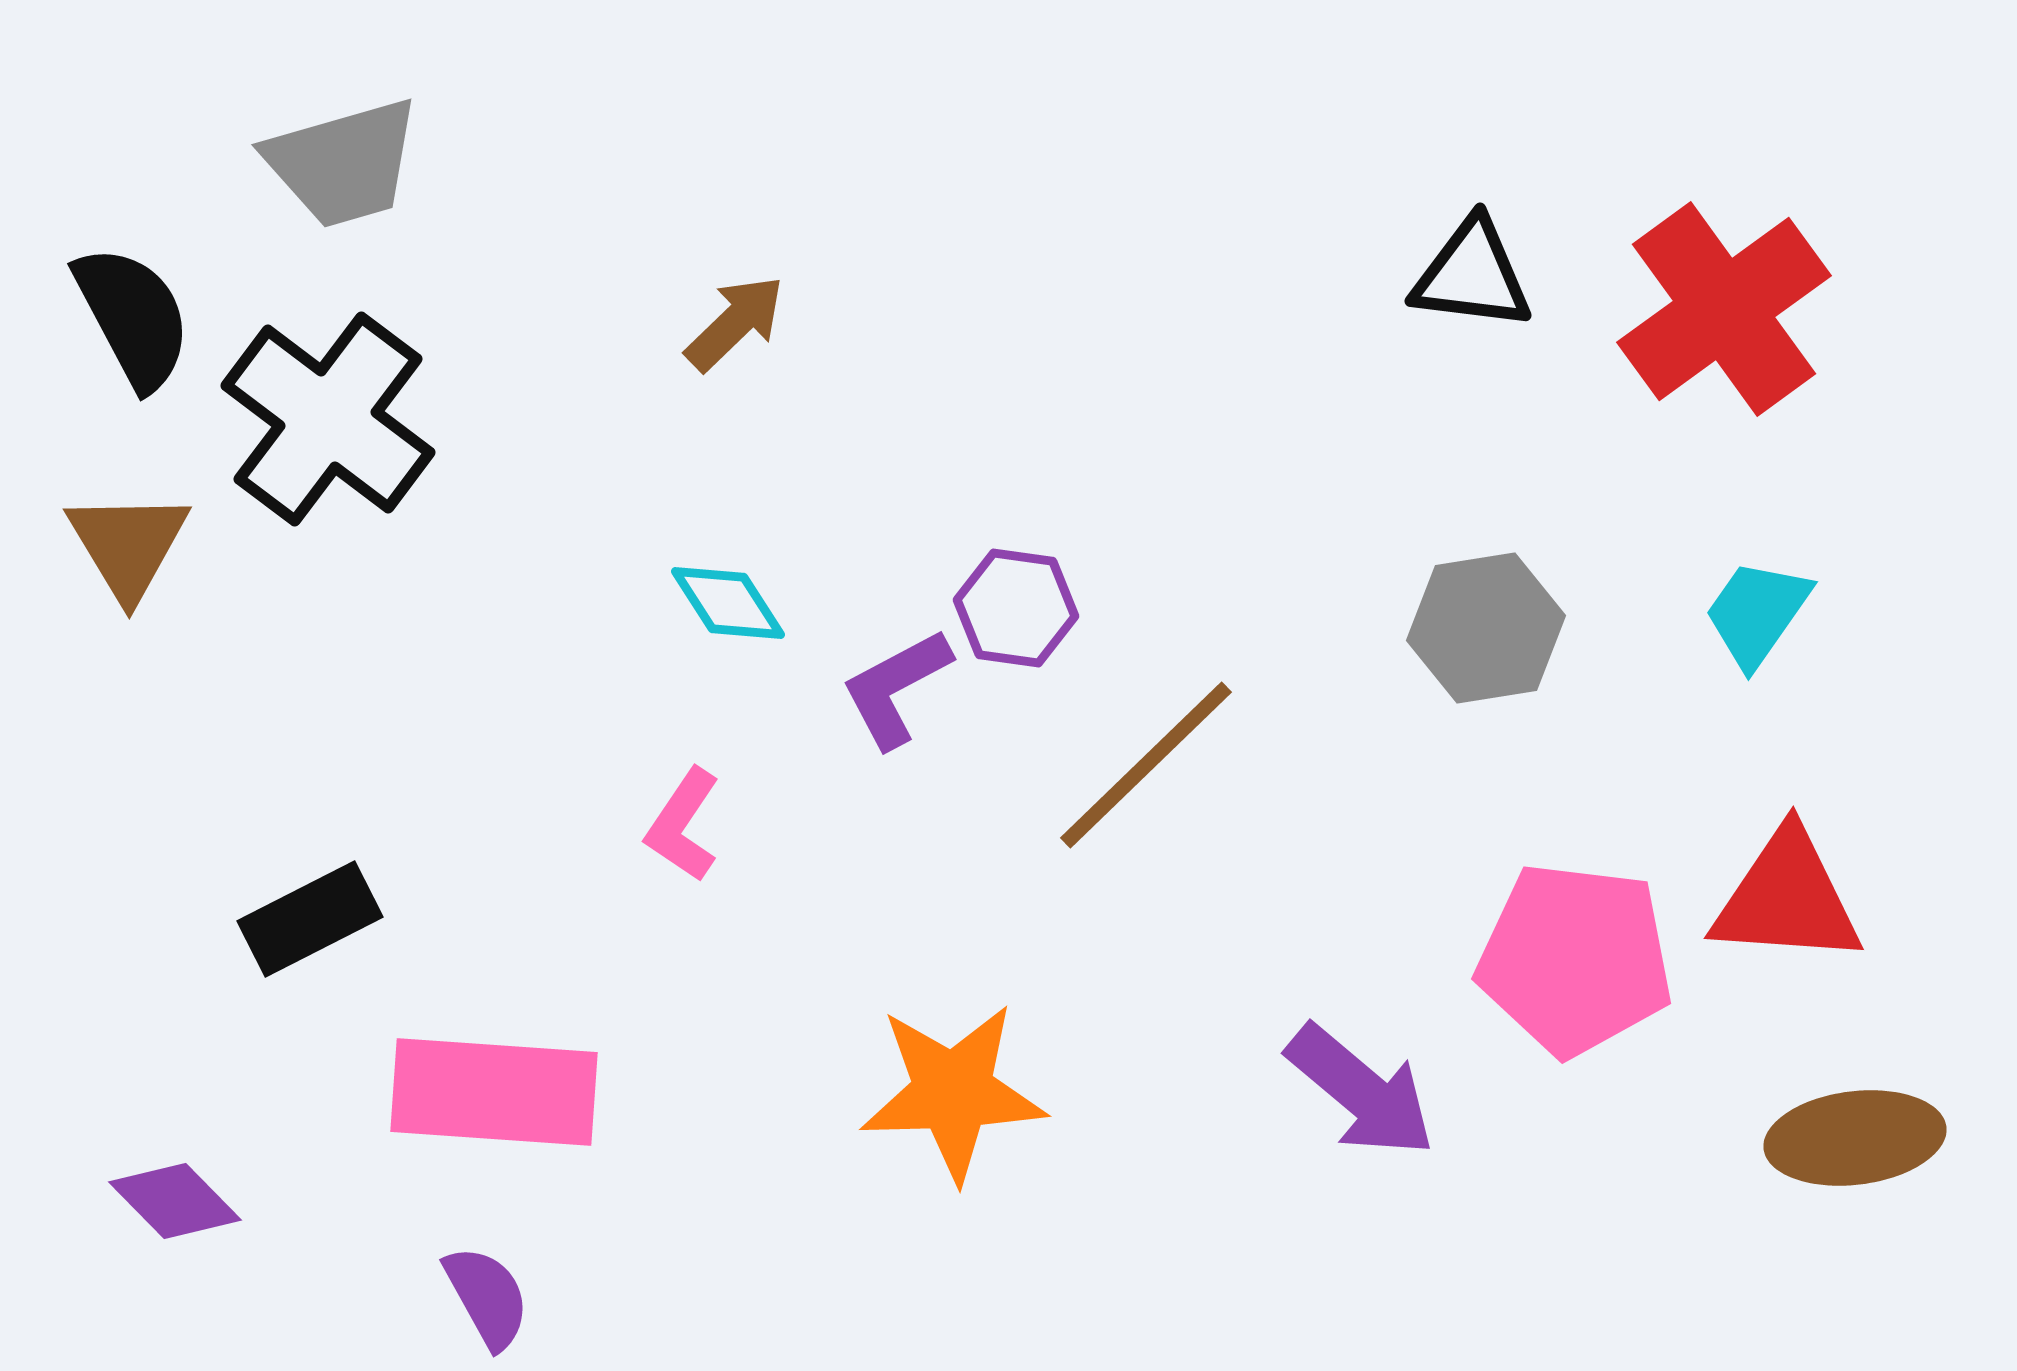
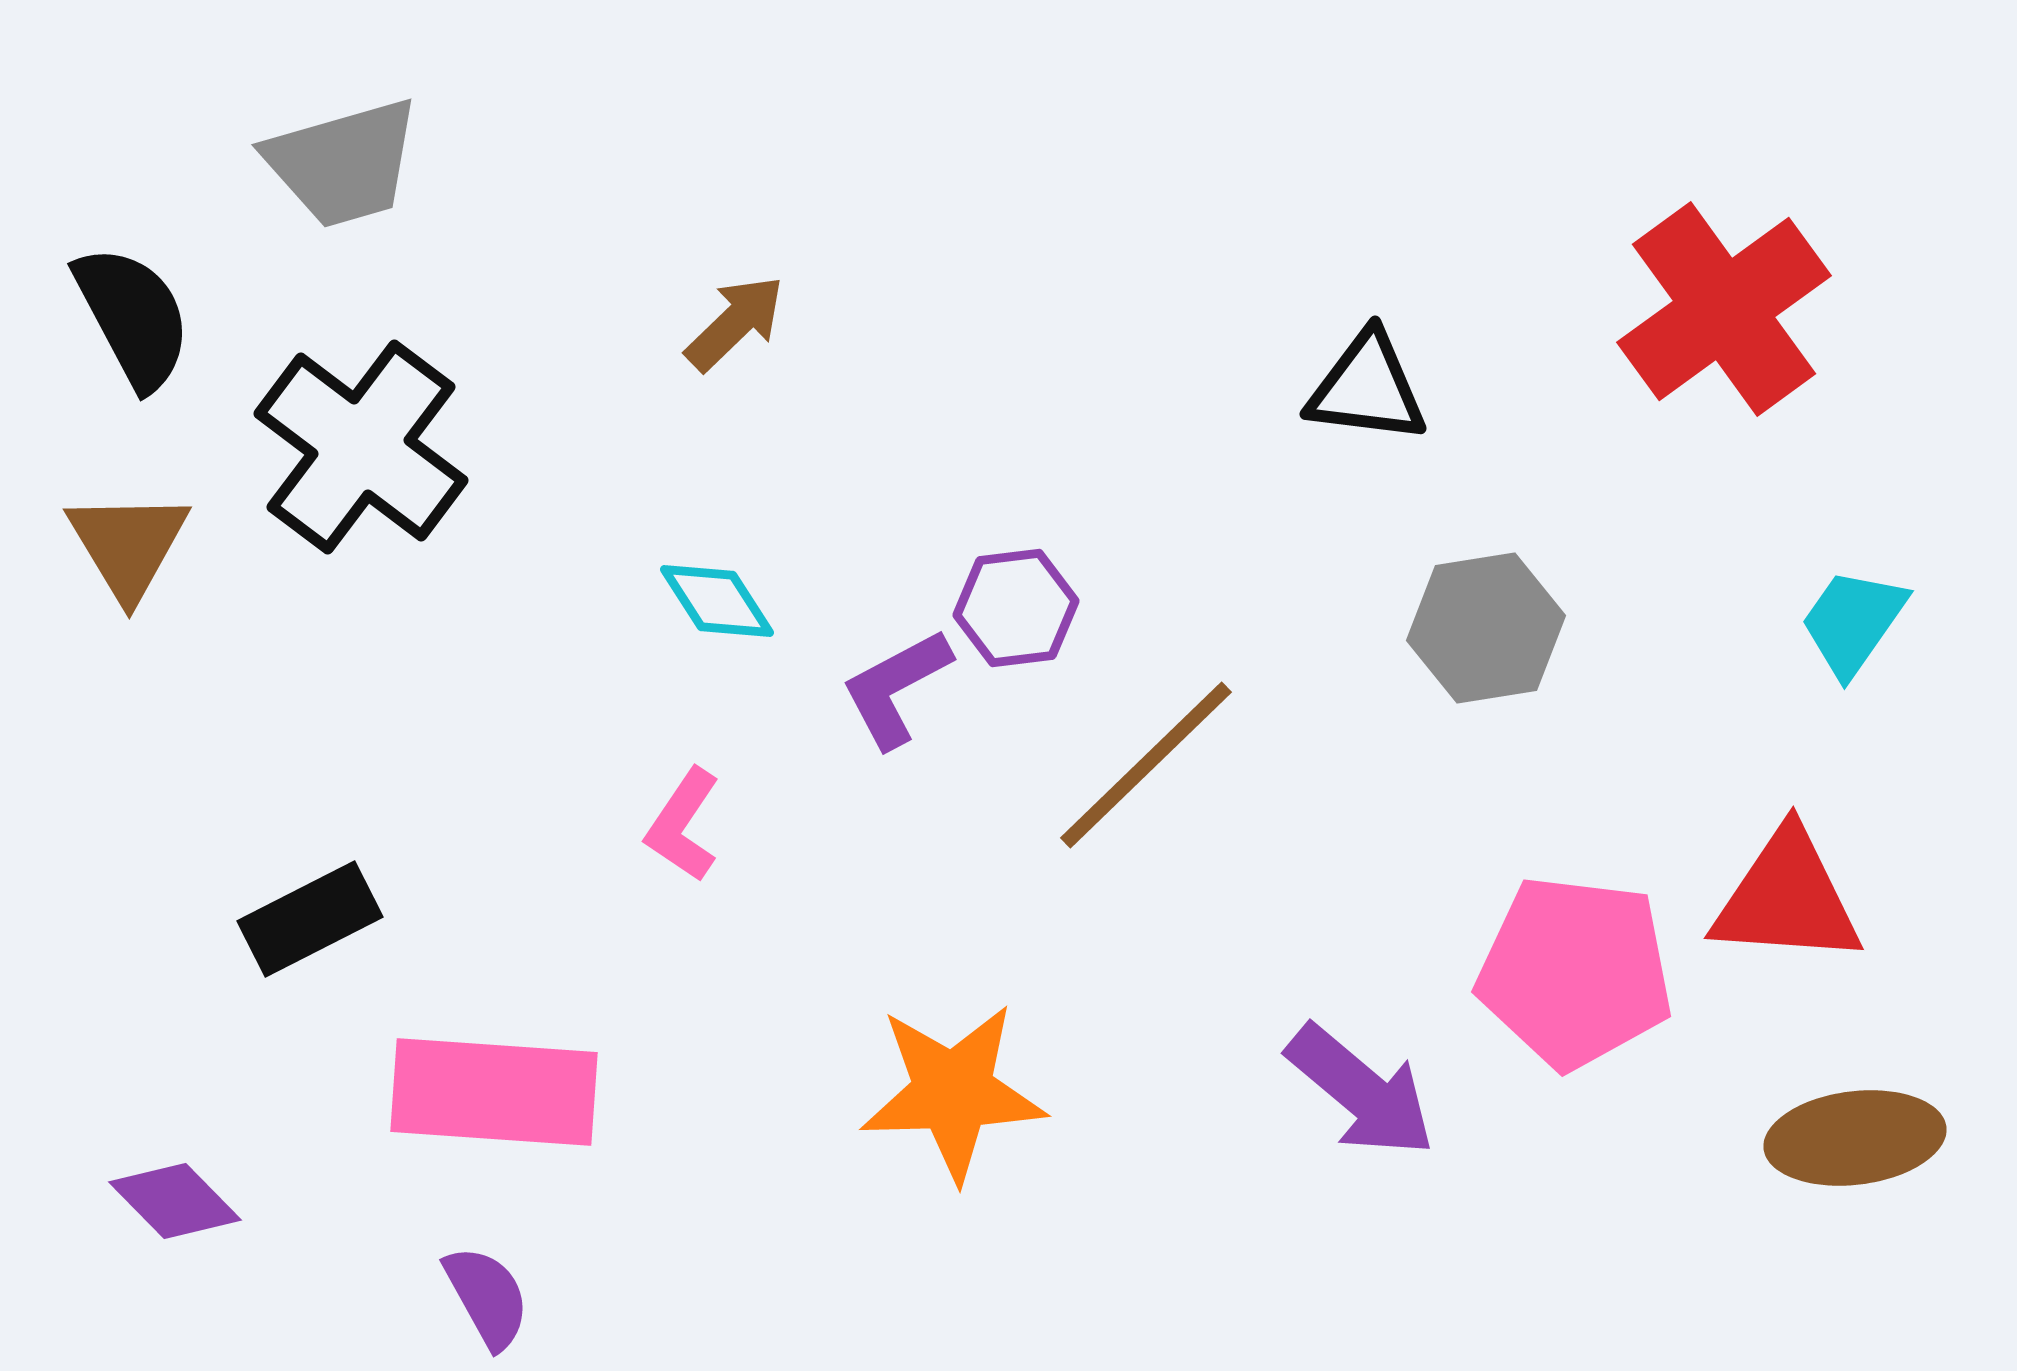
black triangle: moved 105 px left, 113 px down
black cross: moved 33 px right, 28 px down
cyan diamond: moved 11 px left, 2 px up
purple hexagon: rotated 15 degrees counterclockwise
cyan trapezoid: moved 96 px right, 9 px down
pink pentagon: moved 13 px down
